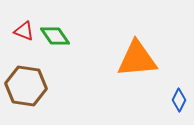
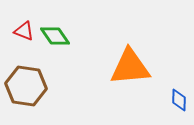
orange triangle: moved 7 px left, 8 px down
blue diamond: rotated 25 degrees counterclockwise
